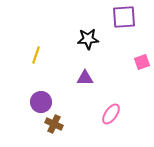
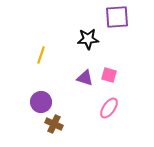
purple square: moved 7 px left
yellow line: moved 5 px right
pink square: moved 33 px left, 13 px down; rotated 35 degrees clockwise
purple triangle: rotated 18 degrees clockwise
pink ellipse: moved 2 px left, 6 px up
